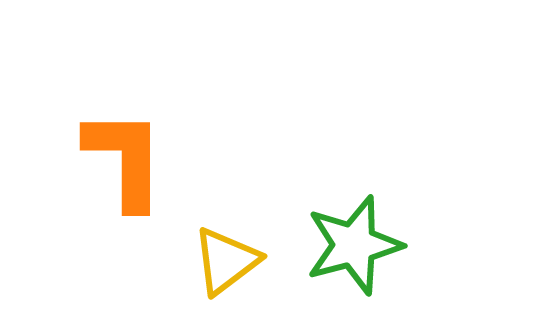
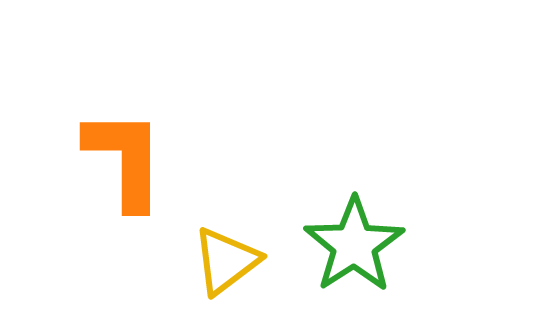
green star: rotated 18 degrees counterclockwise
